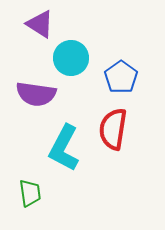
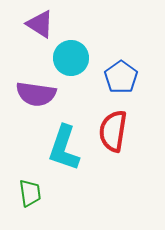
red semicircle: moved 2 px down
cyan L-shape: rotated 9 degrees counterclockwise
